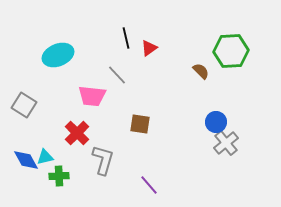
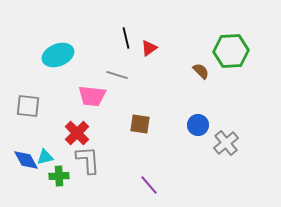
gray line: rotated 30 degrees counterclockwise
gray square: moved 4 px right, 1 px down; rotated 25 degrees counterclockwise
blue circle: moved 18 px left, 3 px down
gray L-shape: moved 15 px left; rotated 20 degrees counterclockwise
